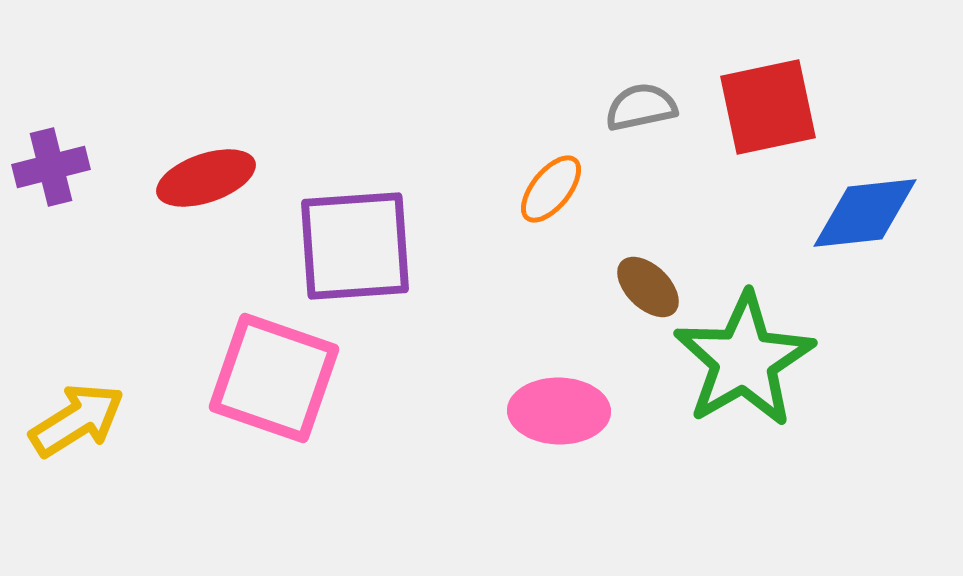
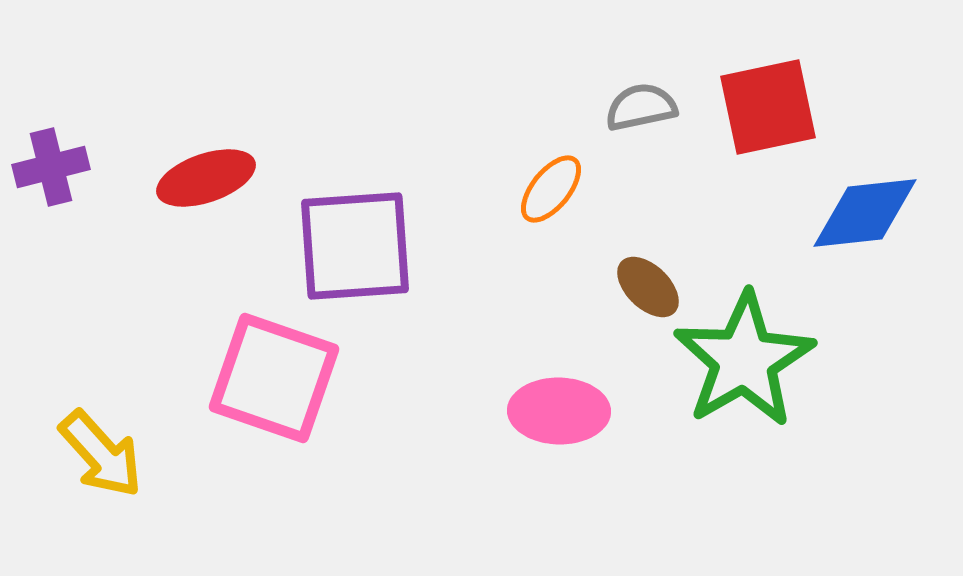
yellow arrow: moved 24 px right, 34 px down; rotated 80 degrees clockwise
